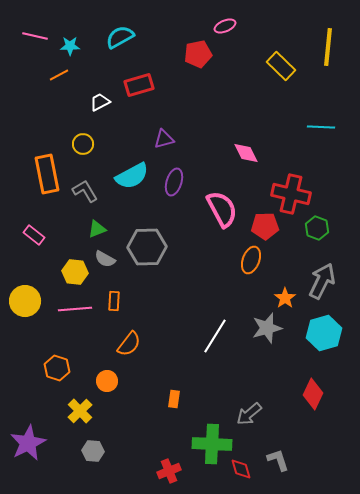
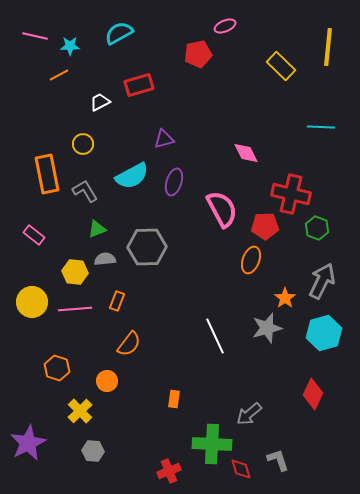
cyan semicircle at (120, 37): moved 1 px left, 4 px up
gray semicircle at (105, 259): rotated 145 degrees clockwise
yellow circle at (25, 301): moved 7 px right, 1 px down
orange rectangle at (114, 301): moved 3 px right; rotated 18 degrees clockwise
white line at (215, 336): rotated 57 degrees counterclockwise
